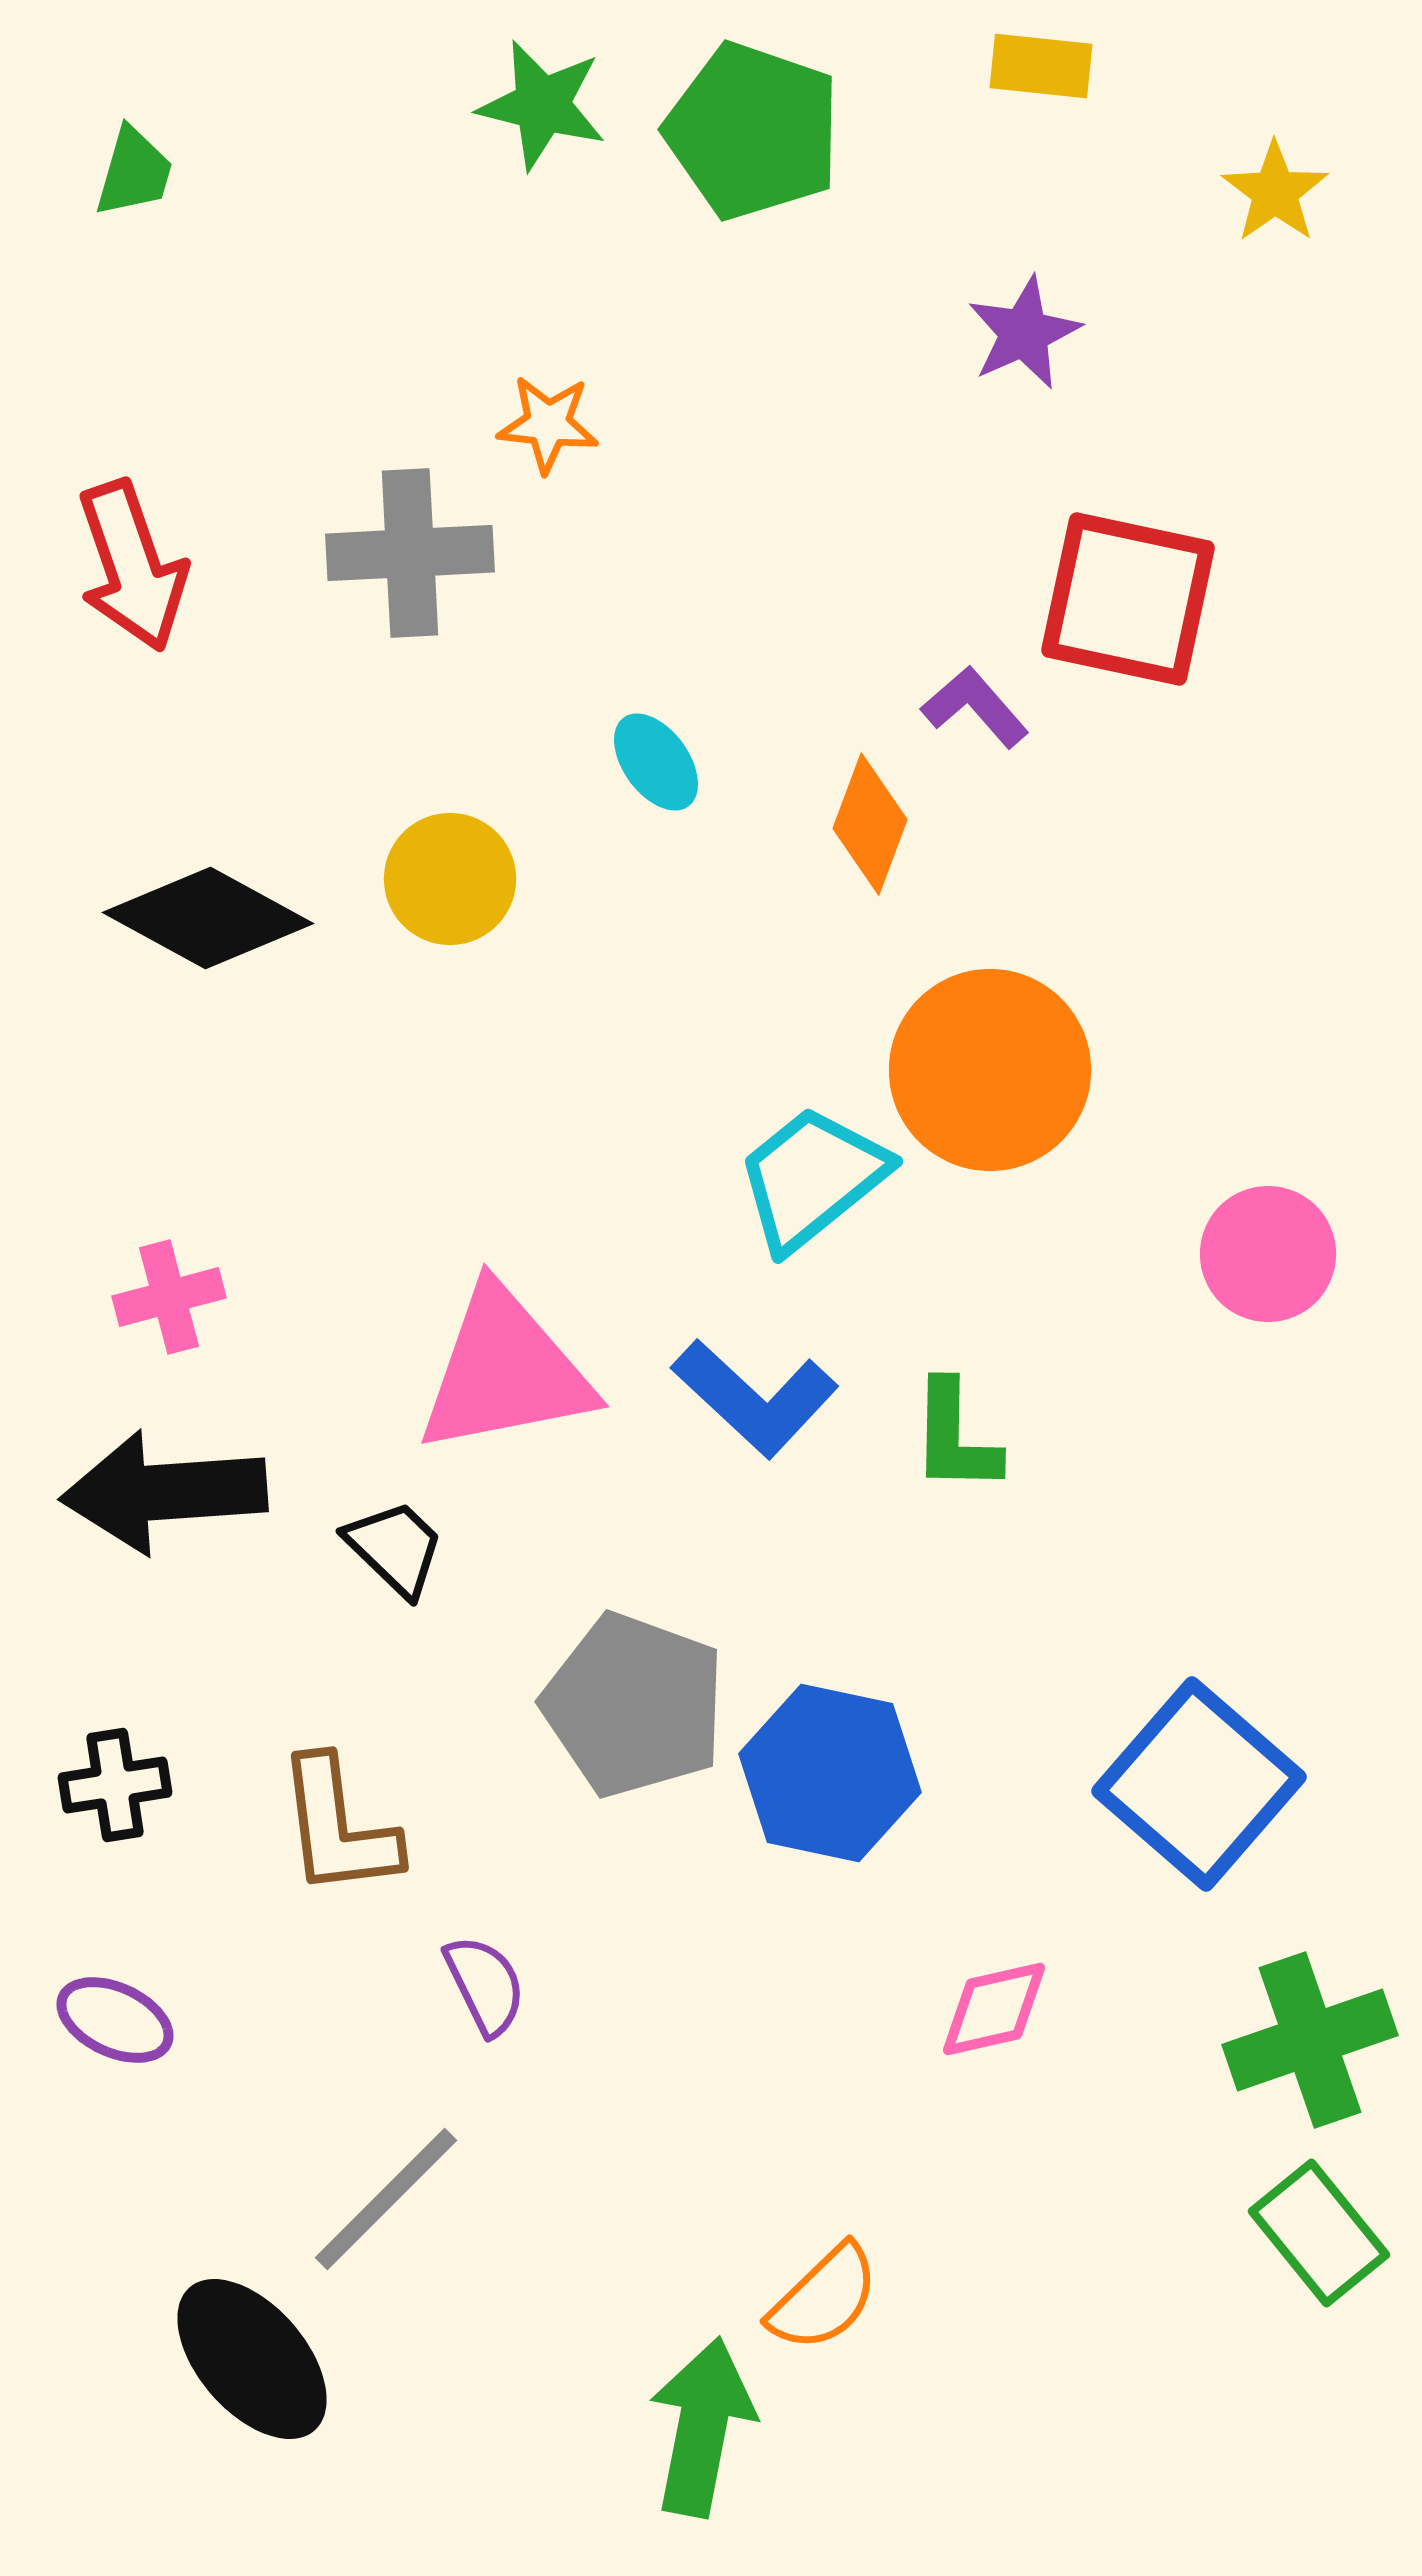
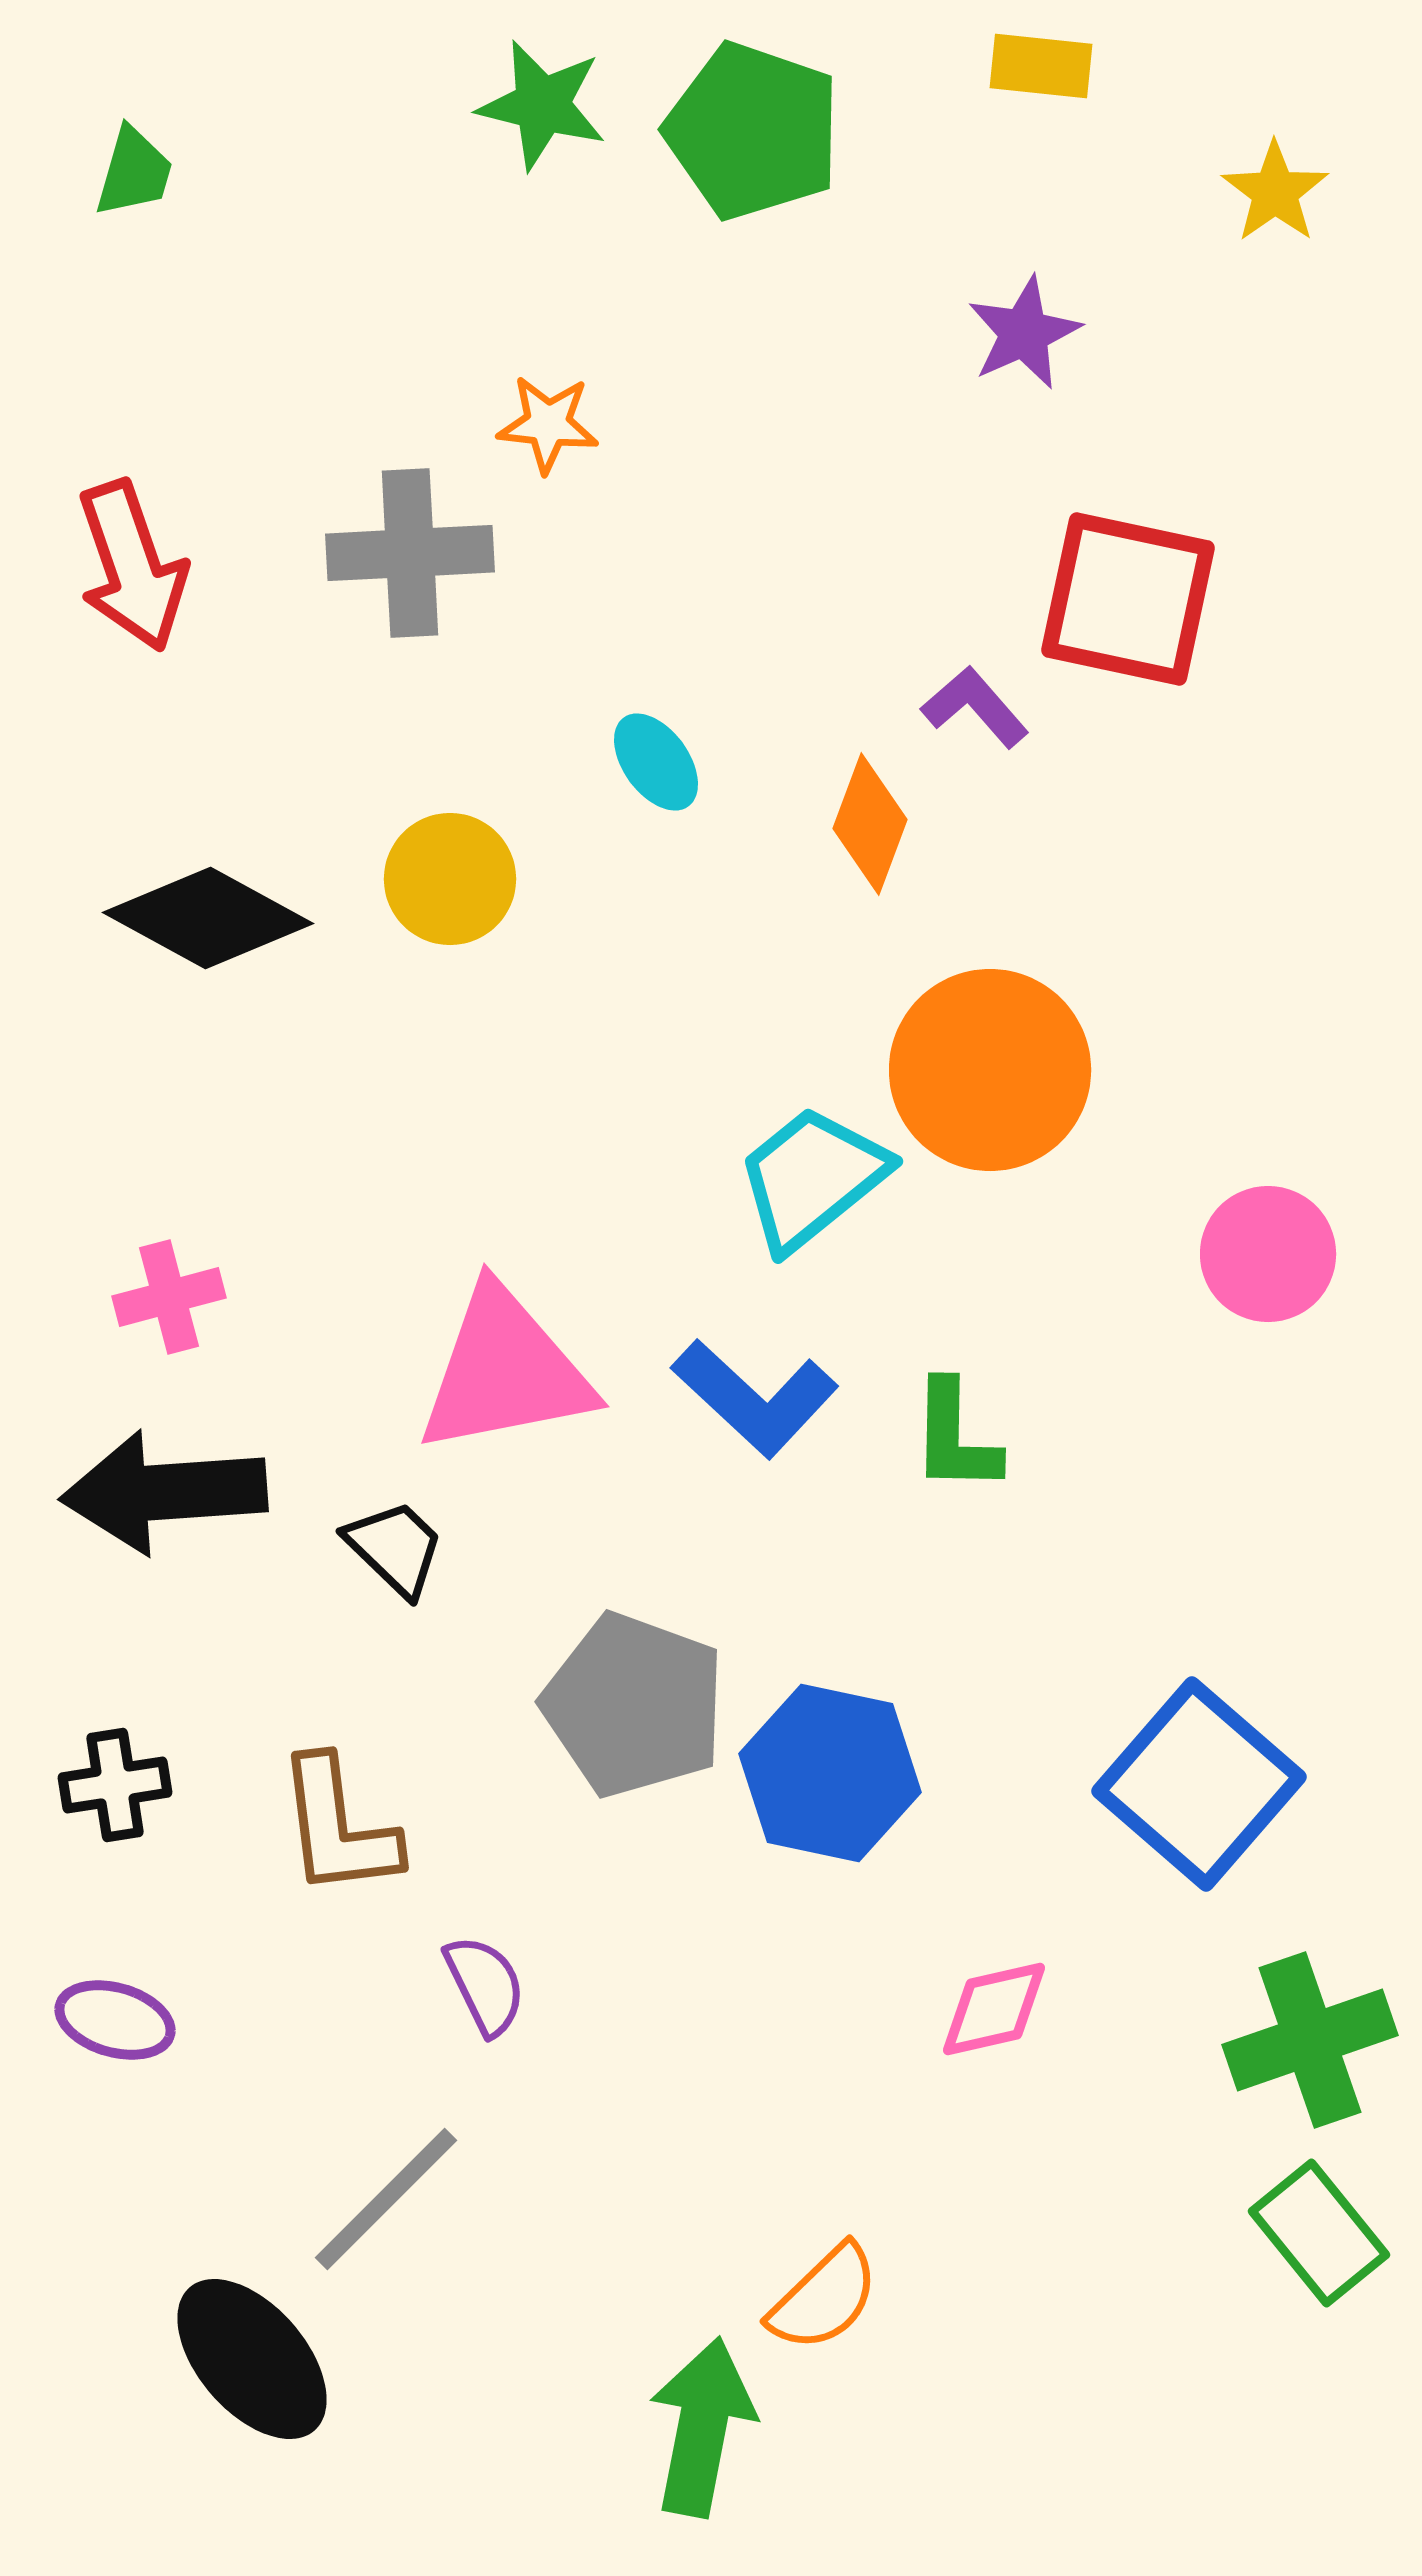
purple ellipse: rotated 9 degrees counterclockwise
